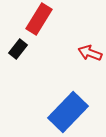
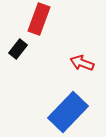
red rectangle: rotated 12 degrees counterclockwise
red arrow: moved 8 px left, 10 px down
